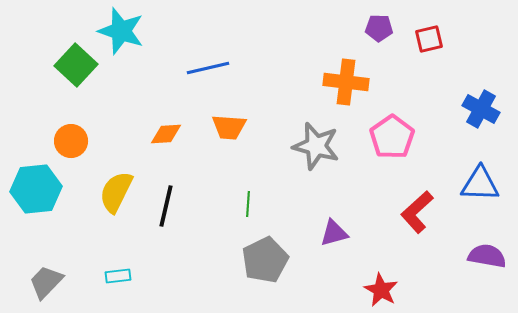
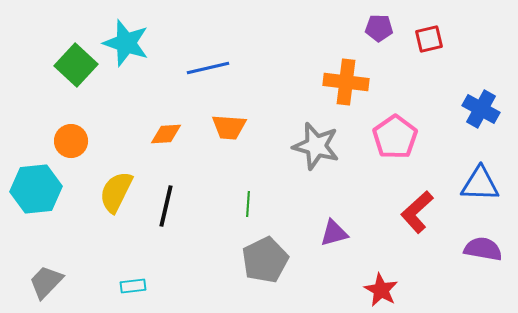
cyan star: moved 5 px right, 12 px down
pink pentagon: moved 3 px right
purple semicircle: moved 4 px left, 7 px up
cyan rectangle: moved 15 px right, 10 px down
